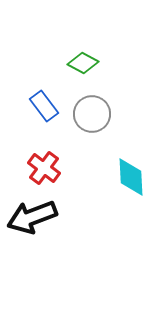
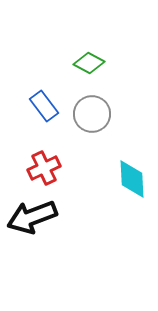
green diamond: moved 6 px right
red cross: rotated 28 degrees clockwise
cyan diamond: moved 1 px right, 2 px down
